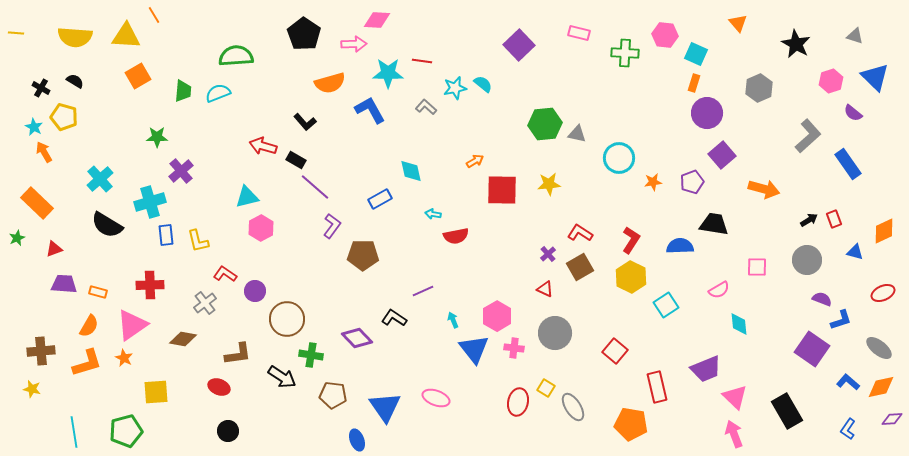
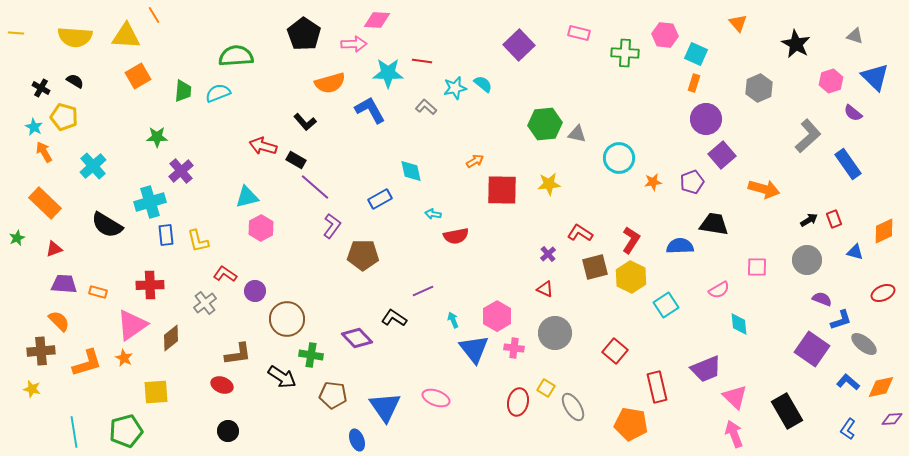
purple circle at (707, 113): moved 1 px left, 6 px down
cyan cross at (100, 179): moved 7 px left, 13 px up
orange rectangle at (37, 203): moved 8 px right
brown square at (580, 267): moved 15 px right; rotated 16 degrees clockwise
orange semicircle at (89, 326): moved 30 px left, 5 px up; rotated 75 degrees counterclockwise
brown diamond at (183, 339): moved 12 px left, 1 px up; rotated 48 degrees counterclockwise
gray ellipse at (879, 348): moved 15 px left, 4 px up
red ellipse at (219, 387): moved 3 px right, 2 px up
